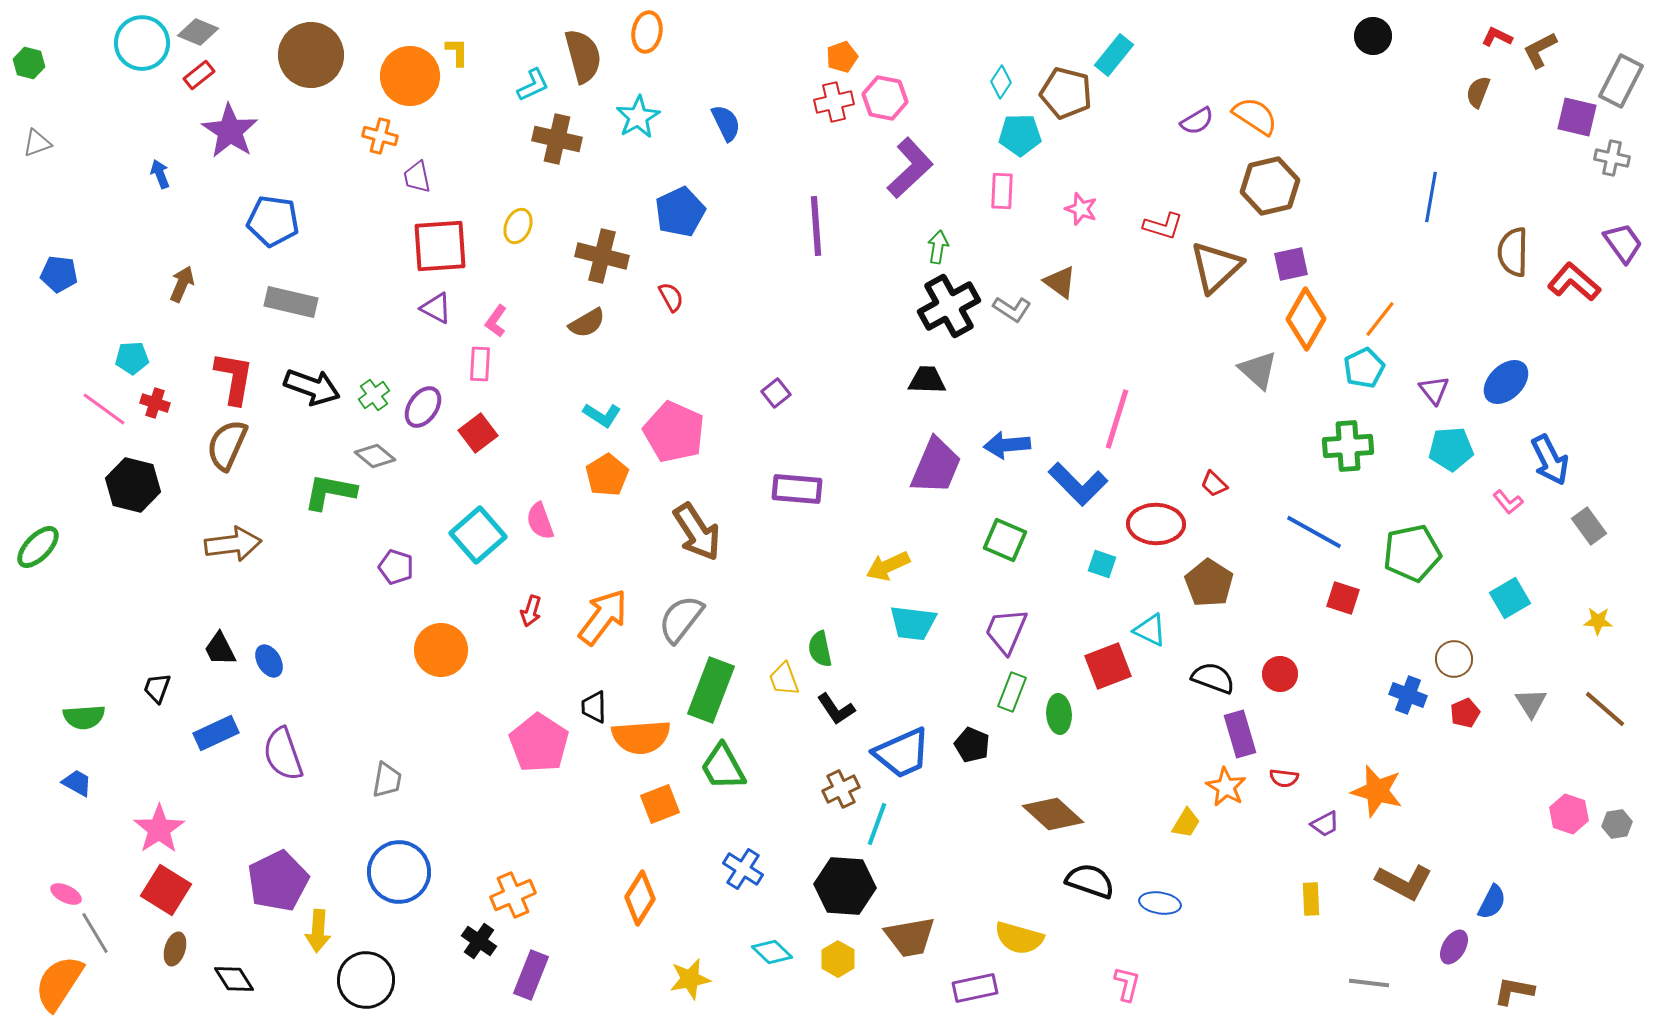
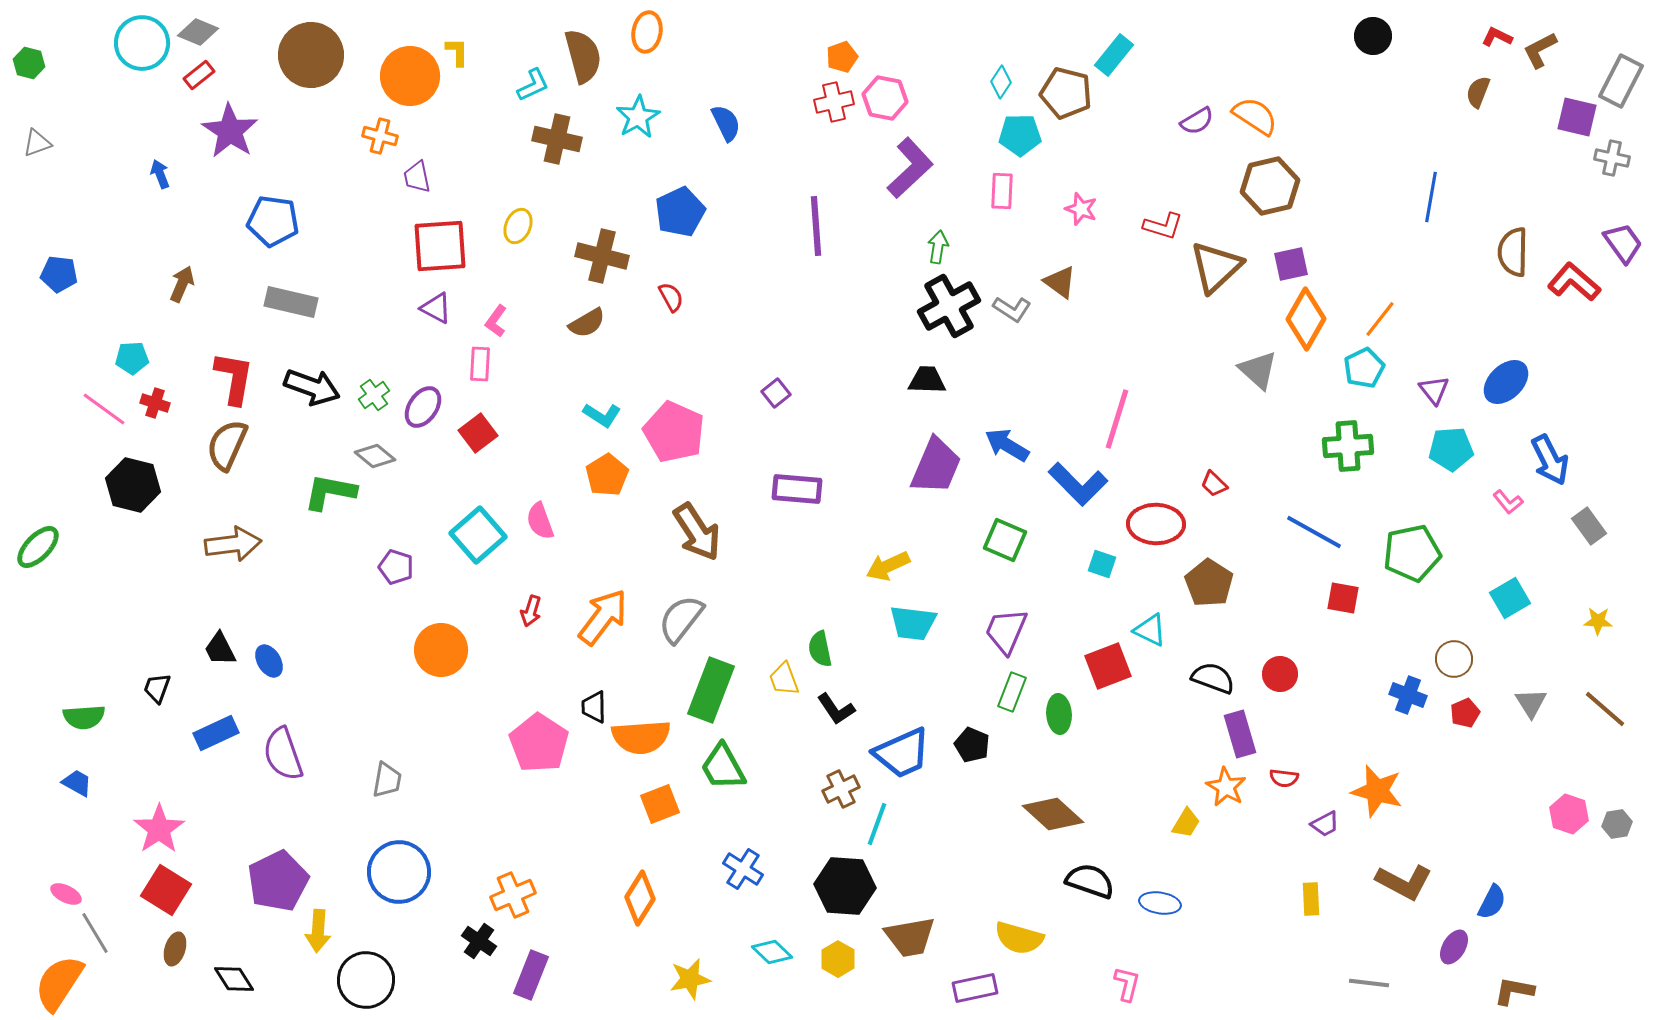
blue arrow at (1007, 445): rotated 36 degrees clockwise
red square at (1343, 598): rotated 8 degrees counterclockwise
